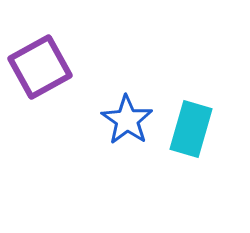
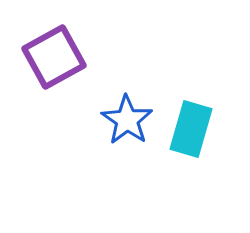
purple square: moved 14 px right, 10 px up
